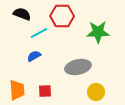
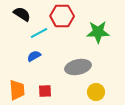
black semicircle: rotated 12 degrees clockwise
